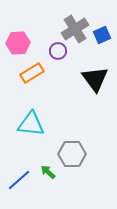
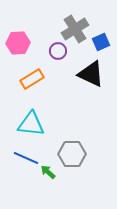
blue square: moved 1 px left, 7 px down
orange rectangle: moved 6 px down
black triangle: moved 4 px left, 5 px up; rotated 28 degrees counterclockwise
blue line: moved 7 px right, 22 px up; rotated 65 degrees clockwise
